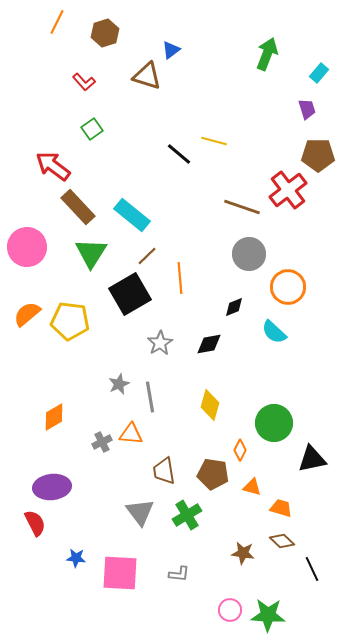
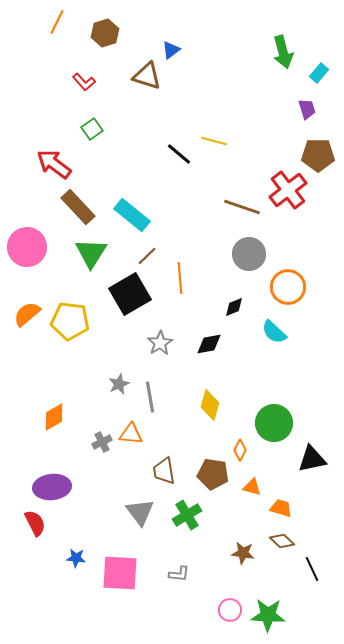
green arrow at (267, 54): moved 16 px right, 2 px up; rotated 144 degrees clockwise
red arrow at (53, 166): moved 1 px right, 2 px up
